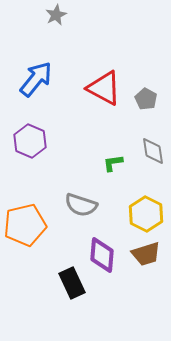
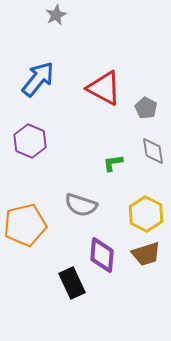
blue arrow: moved 2 px right
gray pentagon: moved 9 px down
